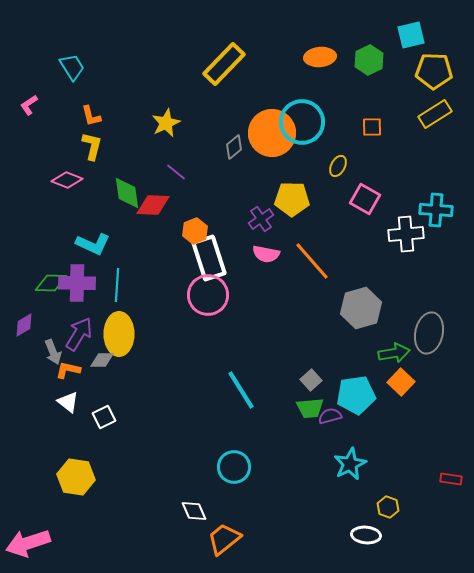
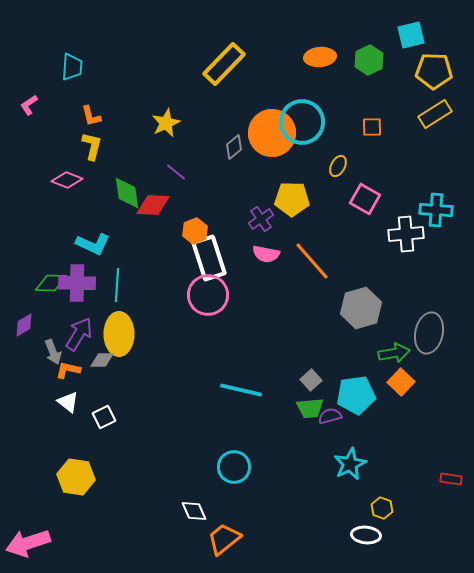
cyan trapezoid at (72, 67): rotated 36 degrees clockwise
cyan line at (241, 390): rotated 45 degrees counterclockwise
yellow hexagon at (388, 507): moved 6 px left, 1 px down
